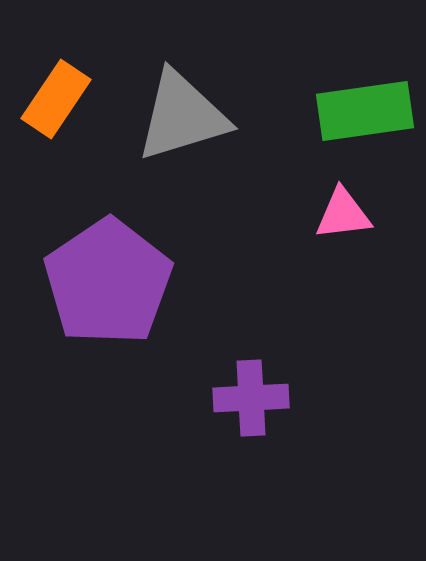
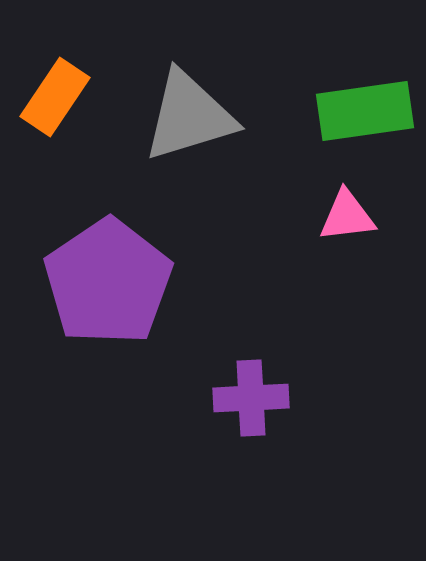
orange rectangle: moved 1 px left, 2 px up
gray triangle: moved 7 px right
pink triangle: moved 4 px right, 2 px down
